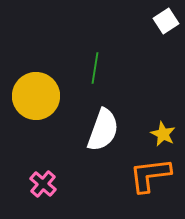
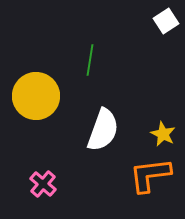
green line: moved 5 px left, 8 px up
